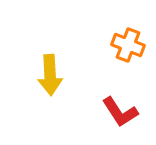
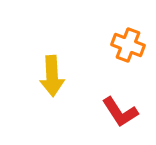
yellow arrow: moved 2 px right, 1 px down
